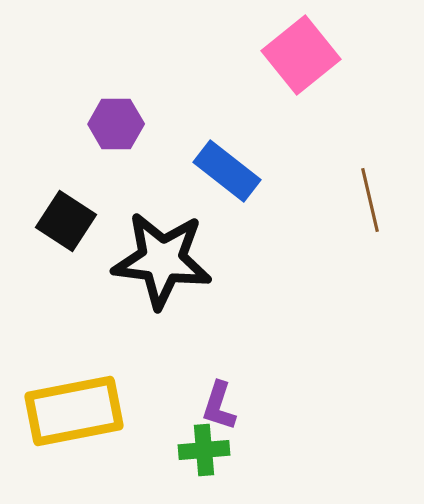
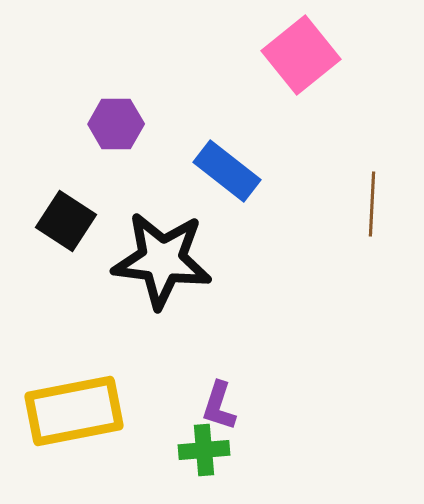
brown line: moved 2 px right, 4 px down; rotated 16 degrees clockwise
